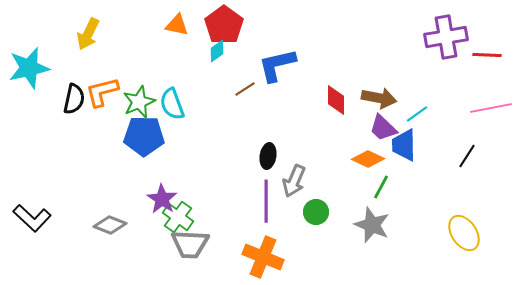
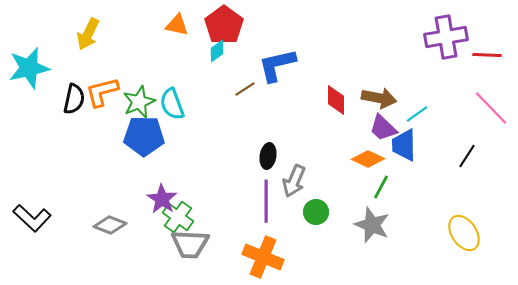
pink line: rotated 57 degrees clockwise
